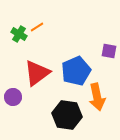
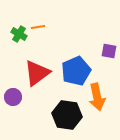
orange line: moved 1 px right; rotated 24 degrees clockwise
